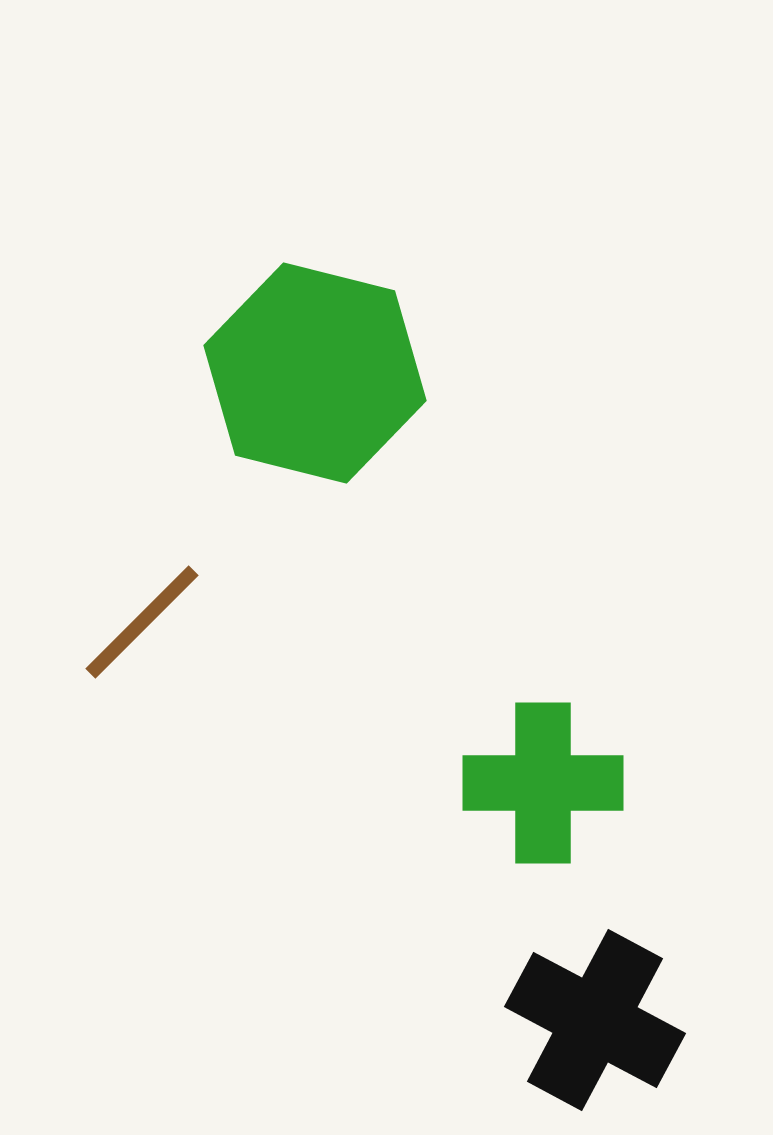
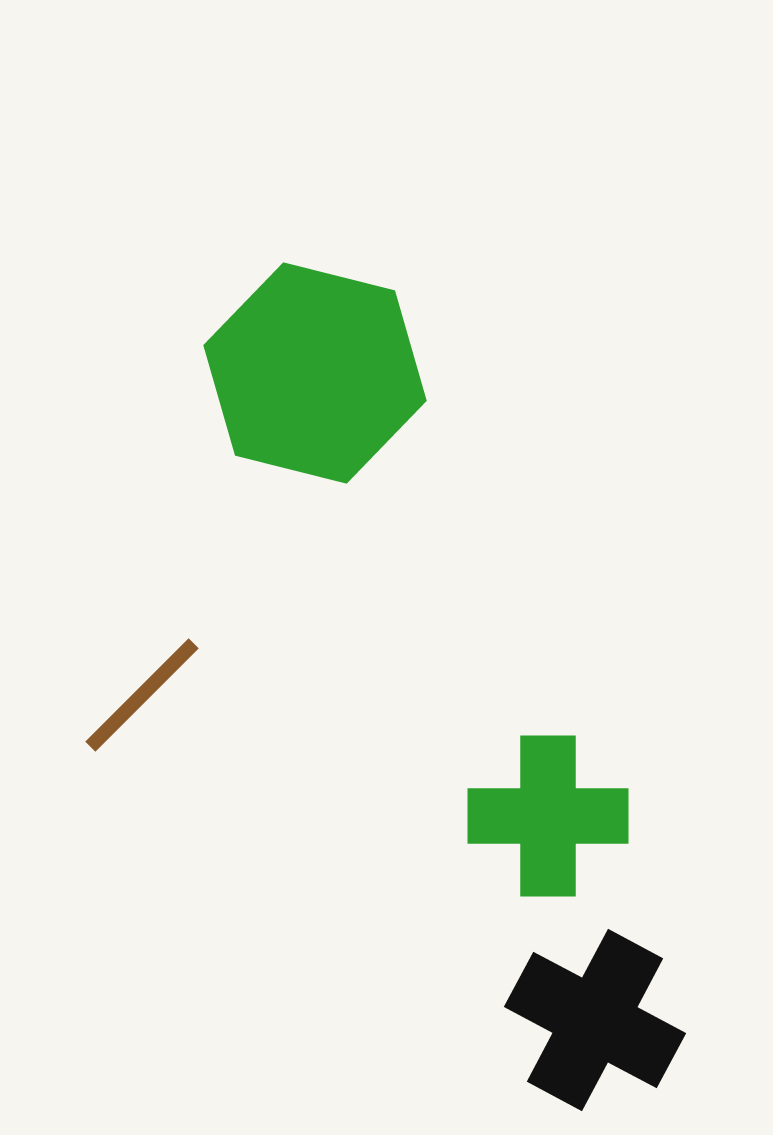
brown line: moved 73 px down
green cross: moved 5 px right, 33 px down
